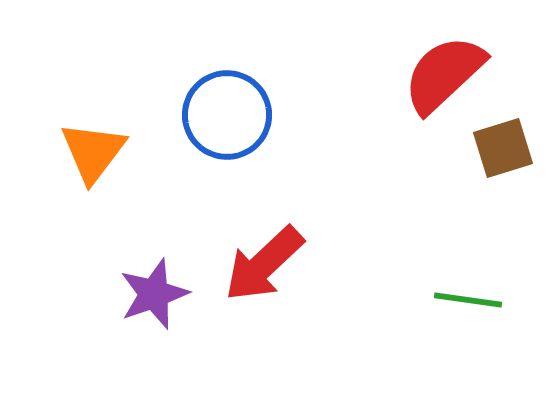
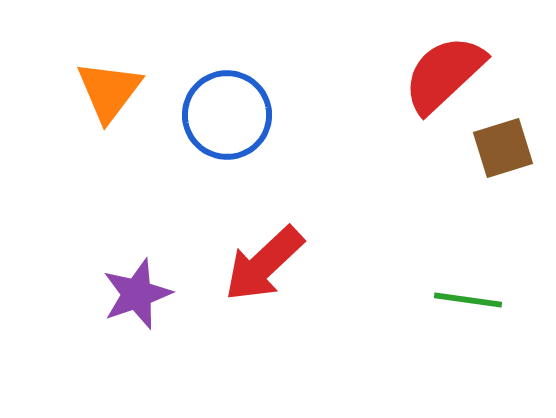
orange triangle: moved 16 px right, 61 px up
purple star: moved 17 px left
